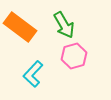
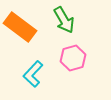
green arrow: moved 5 px up
pink hexagon: moved 1 px left, 2 px down
